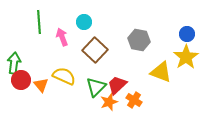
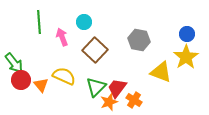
green arrow: rotated 135 degrees clockwise
red trapezoid: moved 3 px down; rotated 10 degrees counterclockwise
